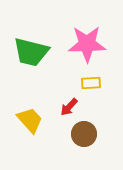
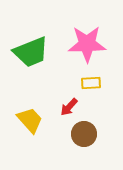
green trapezoid: rotated 36 degrees counterclockwise
